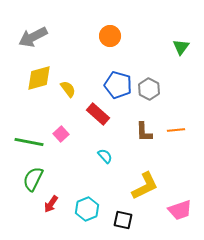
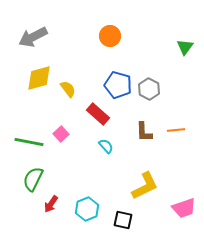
green triangle: moved 4 px right
cyan semicircle: moved 1 px right, 10 px up
pink trapezoid: moved 4 px right, 2 px up
